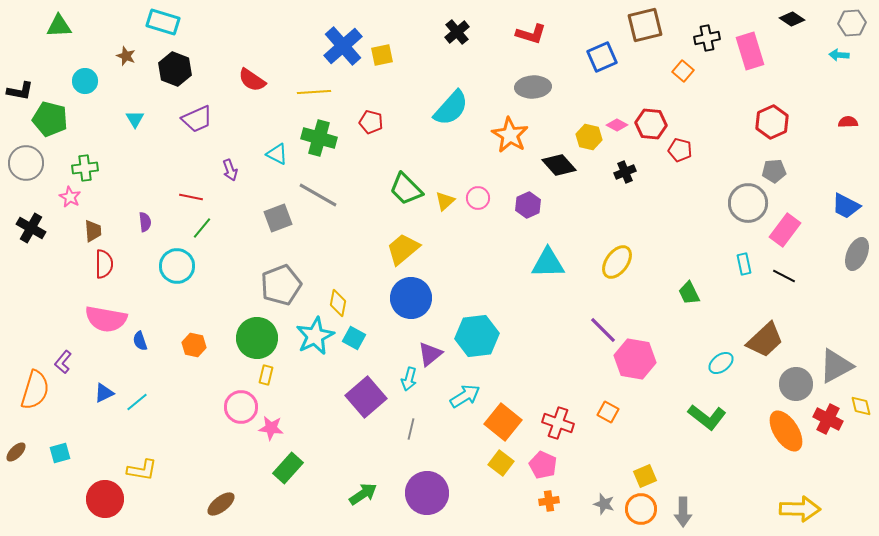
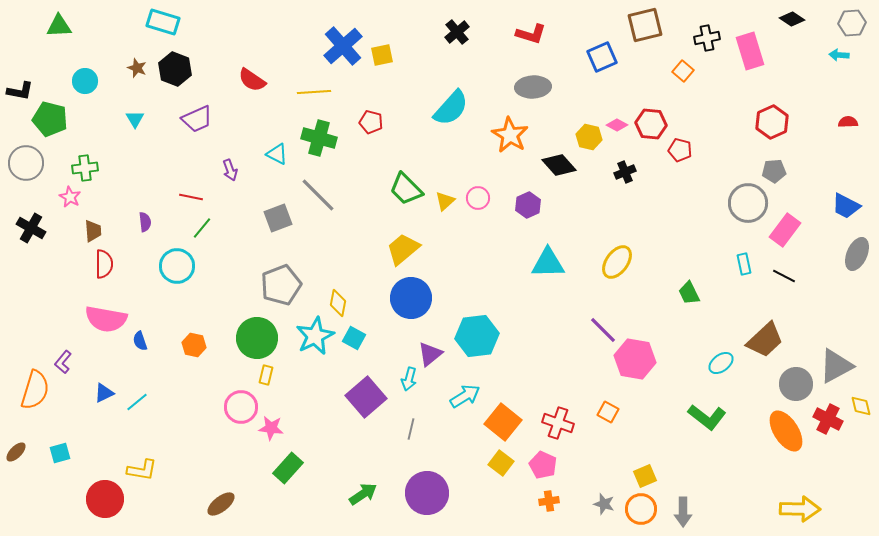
brown star at (126, 56): moved 11 px right, 12 px down
gray line at (318, 195): rotated 15 degrees clockwise
